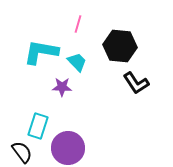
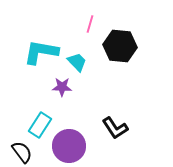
pink line: moved 12 px right
black L-shape: moved 21 px left, 45 px down
cyan rectangle: moved 2 px right, 1 px up; rotated 15 degrees clockwise
purple circle: moved 1 px right, 2 px up
